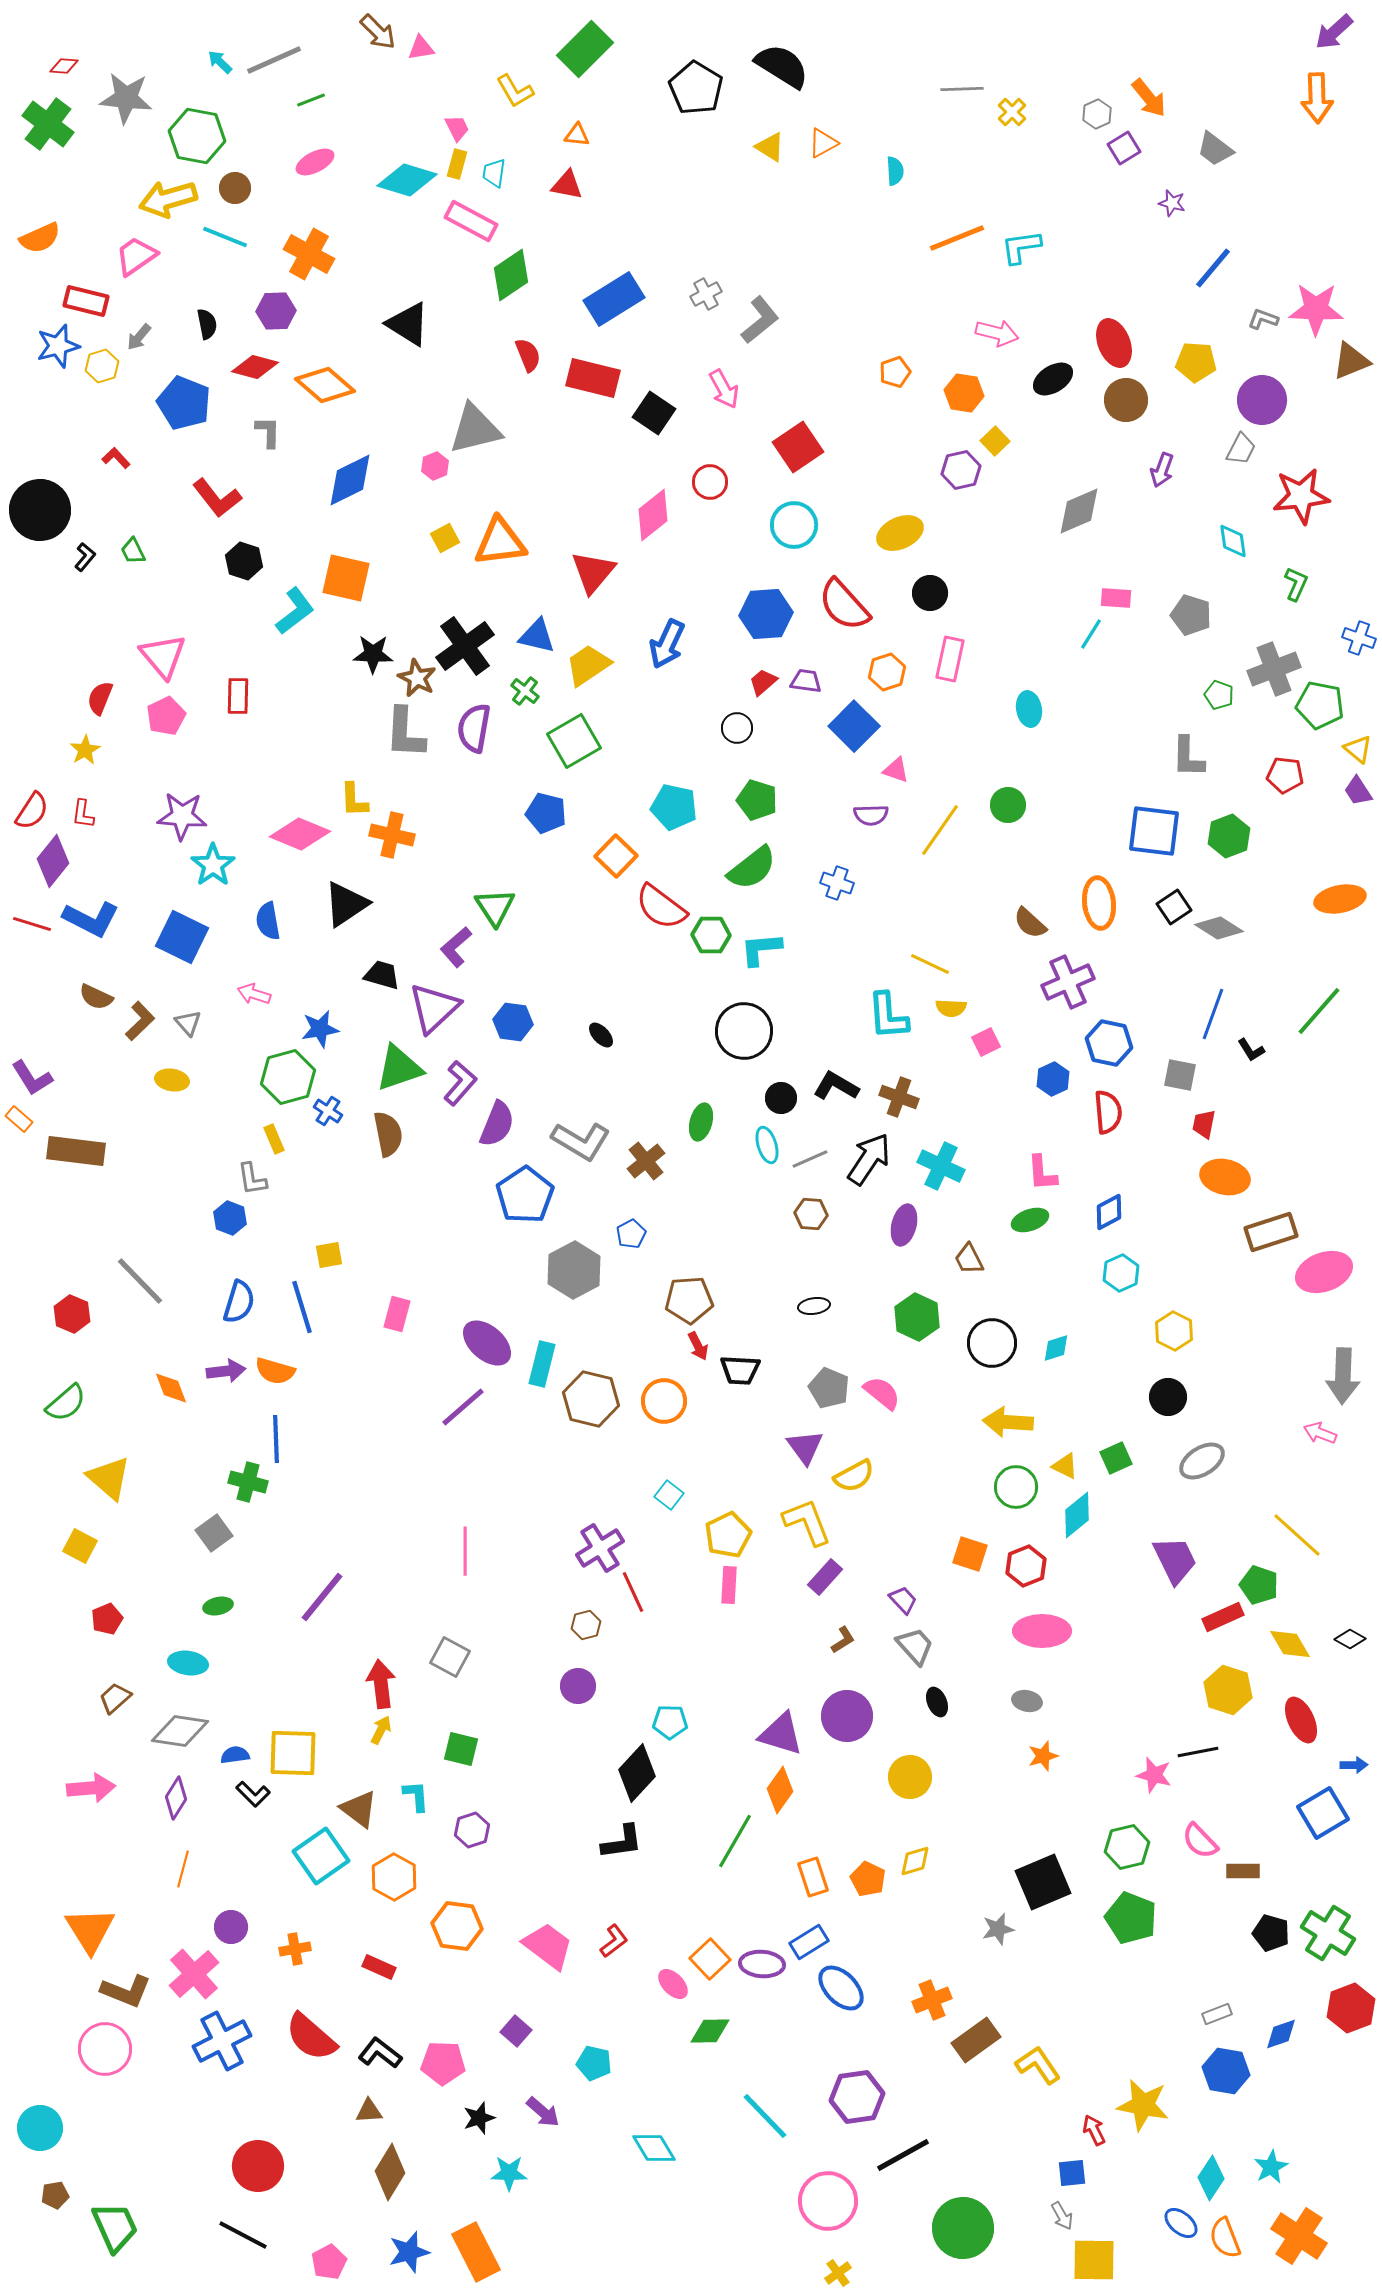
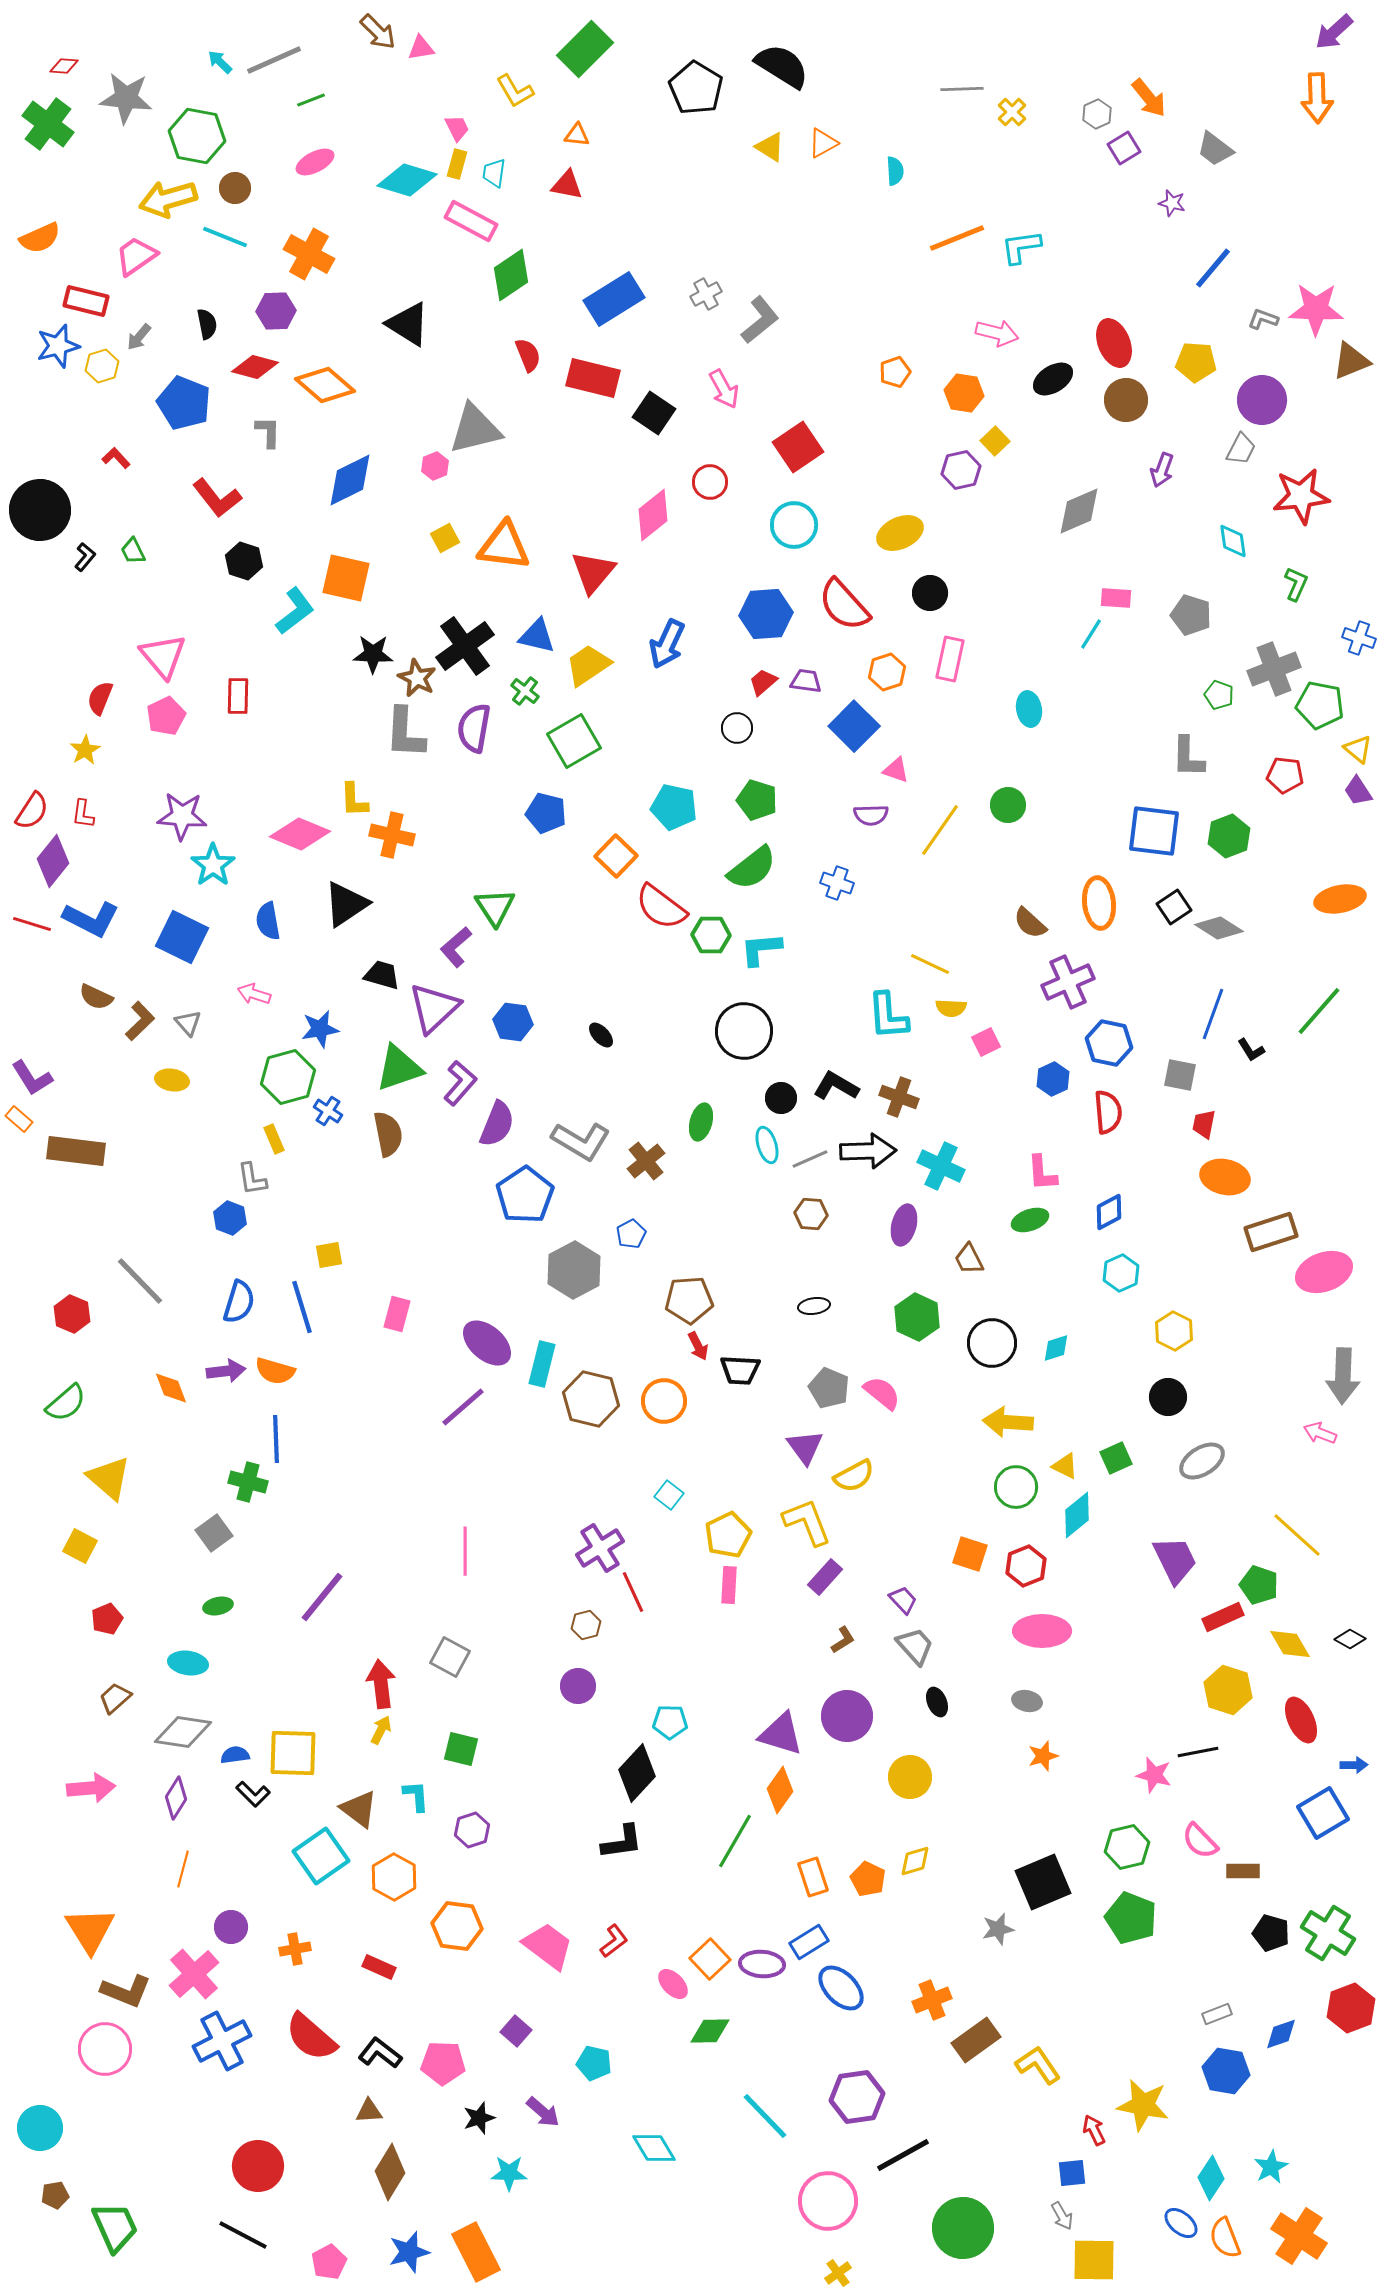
orange triangle at (500, 542): moved 4 px right, 4 px down; rotated 14 degrees clockwise
black arrow at (869, 1159): moved 1 px left, 8 px up; rotated 54 degrees clockwise
gray diamond at (180, 1731): moved 3 px right, 1 px down
